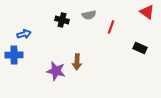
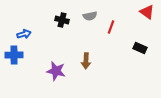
gray semicircle: moved 1 px right, 1 px down
brown arrow: moved 9 px right, 1 px up
